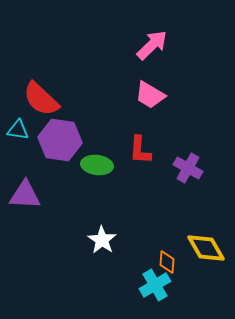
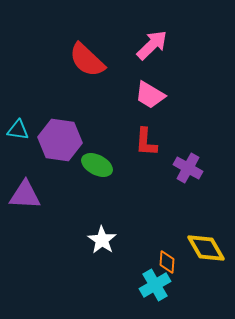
red semicircle: moved 46 px right, 39 px up
red L-shape: moved 6 px right, 8 px up
green ellipse: rotated 20 degrees clockwise
